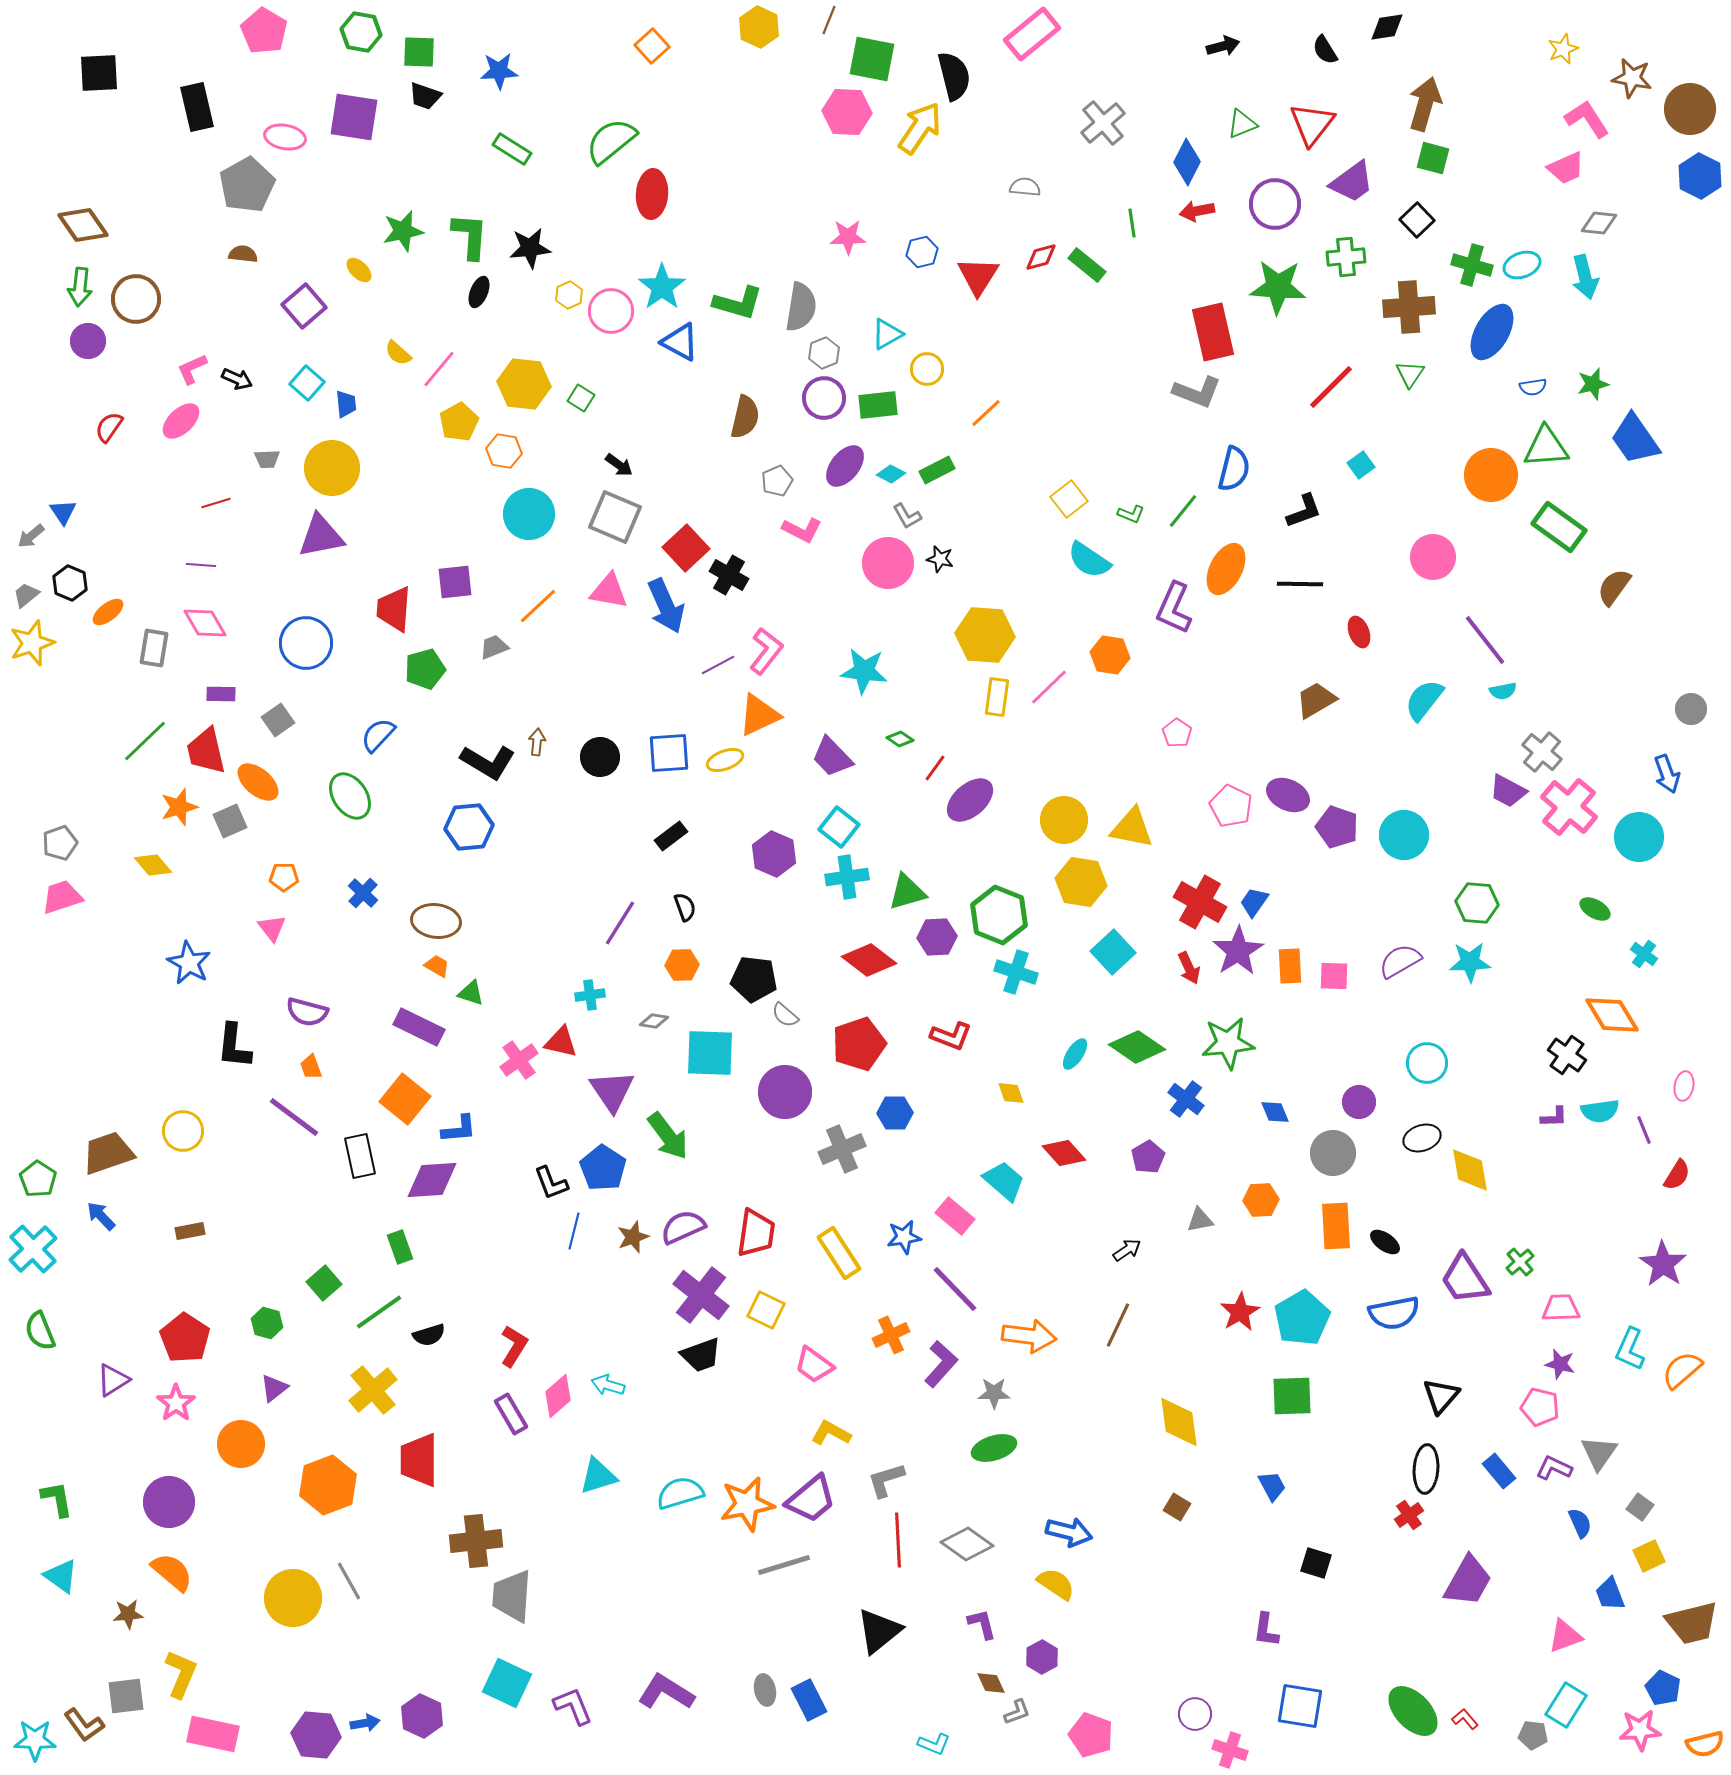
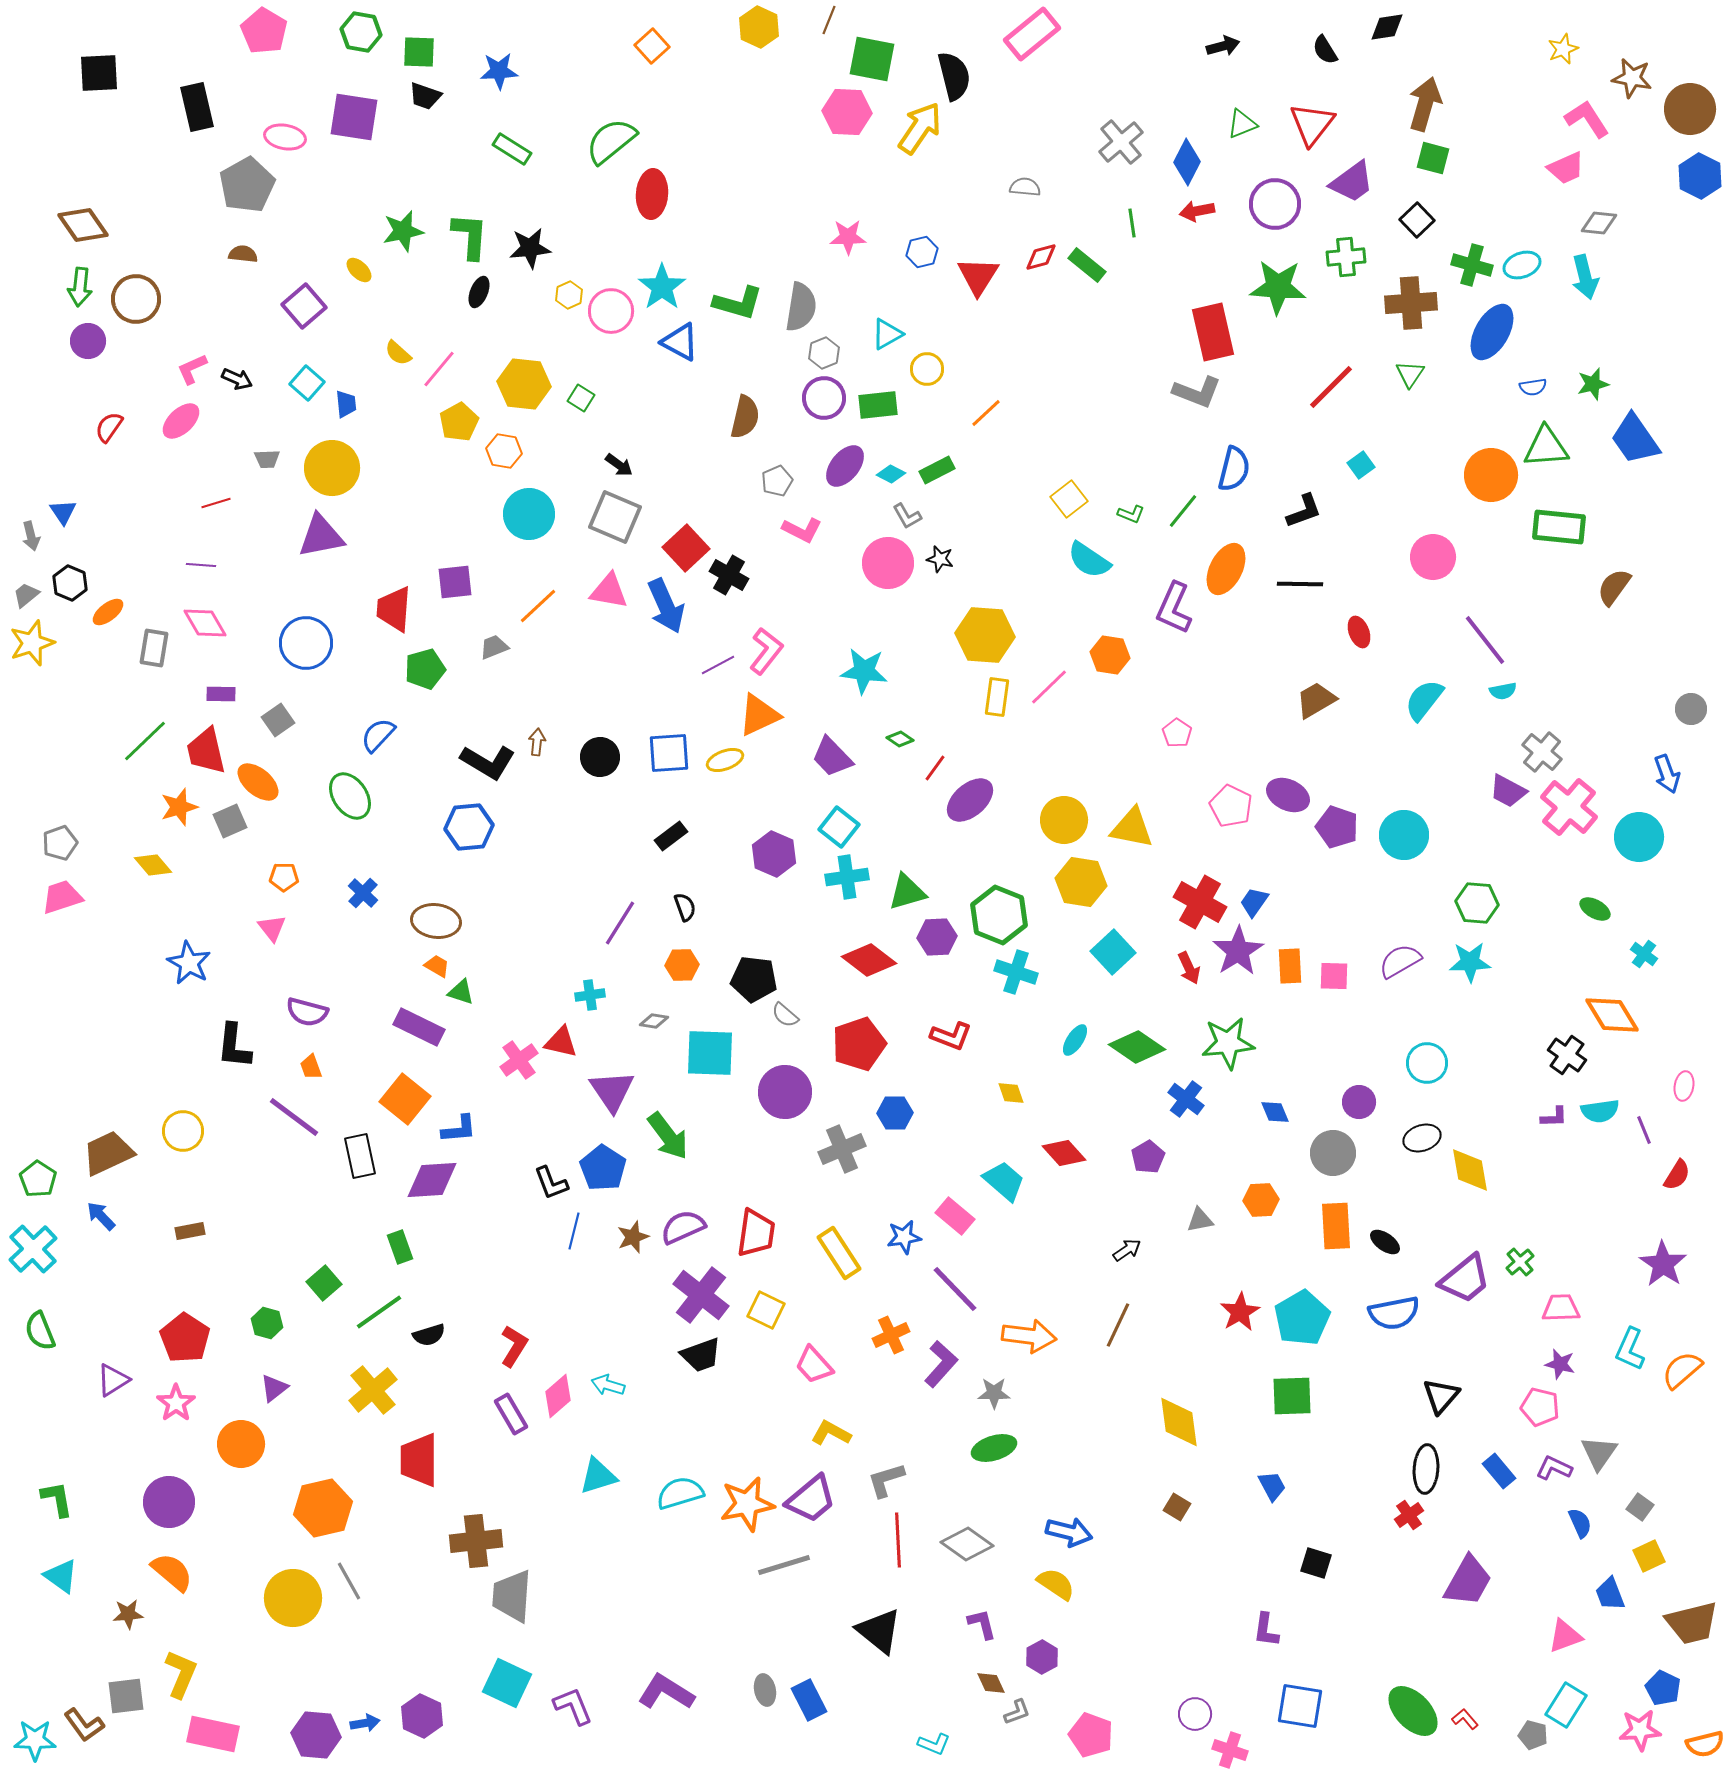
gray cross at (1103, 123): moved 18 px right, 19 px down
brown cross at (1409, 307): moved 2 px right, 4 px up
green rectangle at (1559, 527): rotated 30 degrees counterclockwise
gray arrow at (31, 536): rotated 64 degrees counterclockwise
green triangle at (471, 993): moved 10 px left, 1 px up
cyan ellipse at (1075, 1054): moved 14 px up
brown trapezoid at (108, 1153): rotated 6 degrees counterclockwise
purple trapezoid at (1465, 1279): rotated 96 degrees counterclockwise
pink trapezoid at (814, 1365): rotated 12 degrees clockwise
orange hexagon at (328, 1485): moved 5 px left, 23 px down; rotated 8 degrees clockwise
black triangle at (879, 1631): rotated 42 degrees counterclockwise
gray pentagon at (1533, 1735): rotated 8 degrees clockwise
